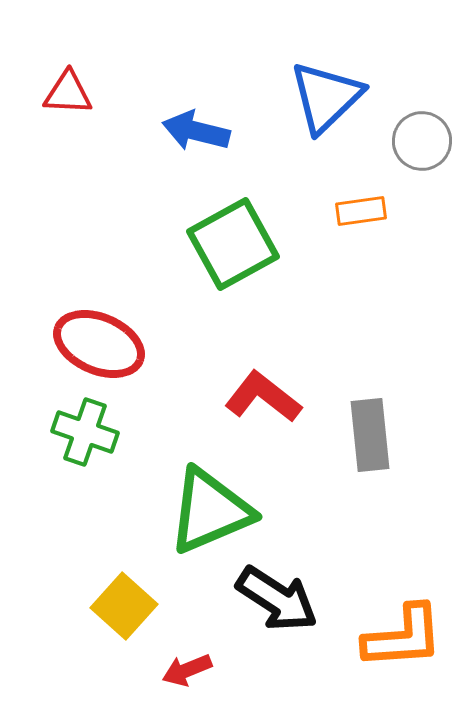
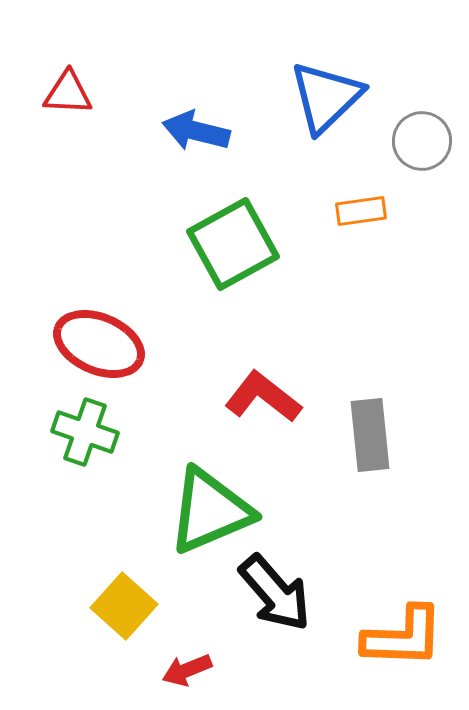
black arrow: moved 2 px left, 6 px up; rotated 16 degrees clockwise
orange L-shape: rotated 6 degrees clockwise
